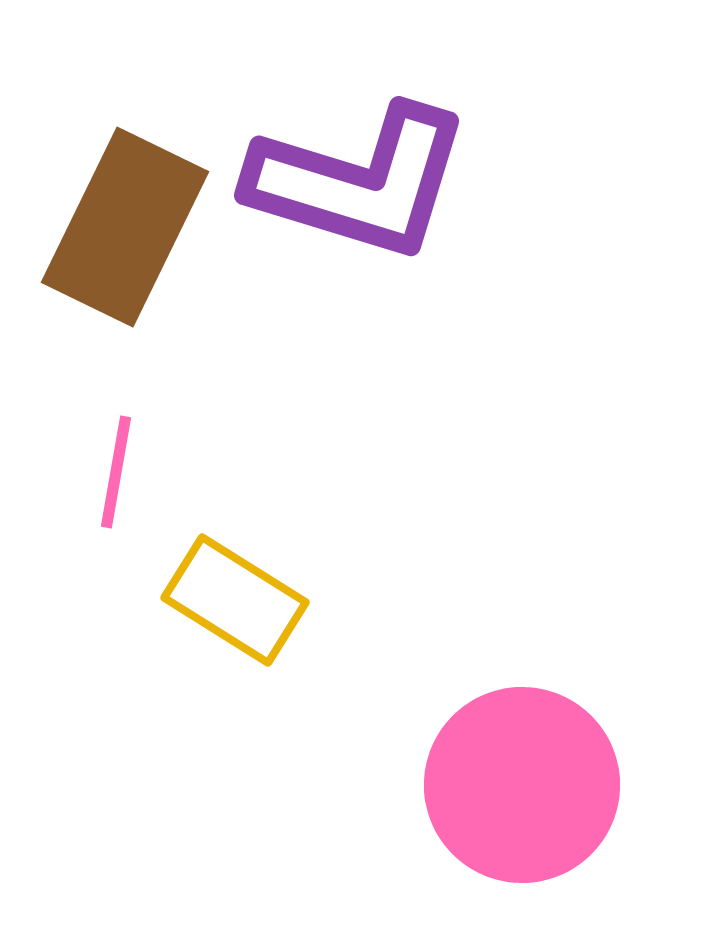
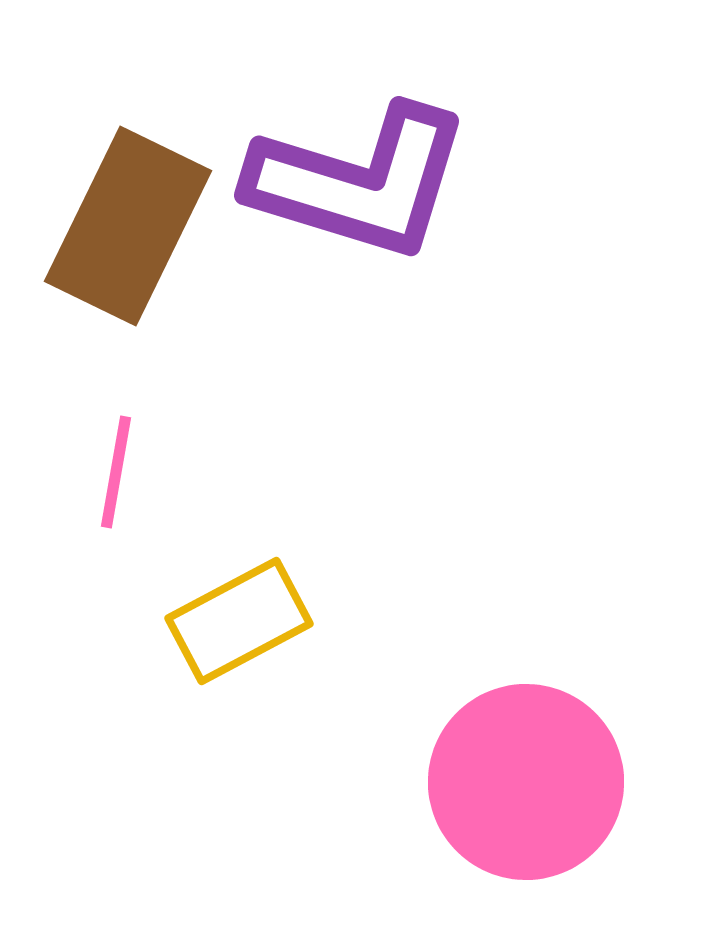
brown rectangle: moved 3 px right, 1 px up
yellow rectangle: moved 4 px right, 21 px down; rotated 60 degrees counterclockwise
pink circle: moved 4 px right, 3 px up
